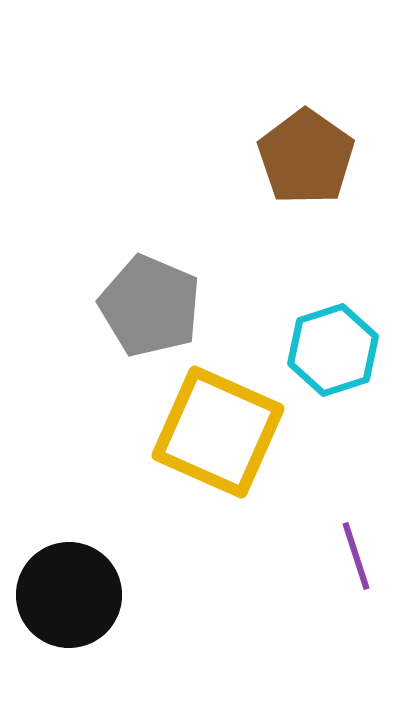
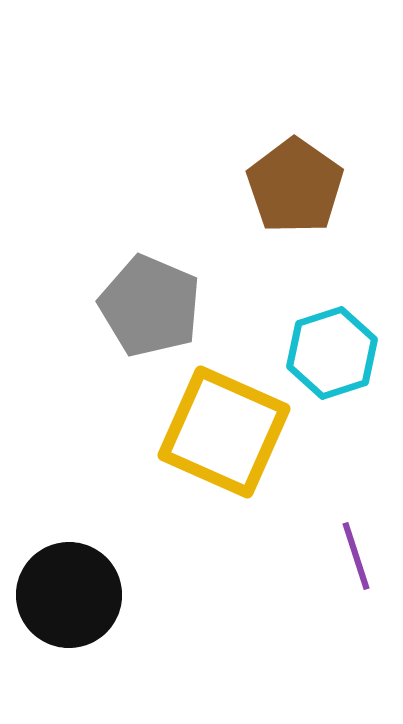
brown pentagon: moved 11 px left, 29 px down
cyan hexagon: moved 1 px left, 3 px down
yellow square: moved 6 px right
